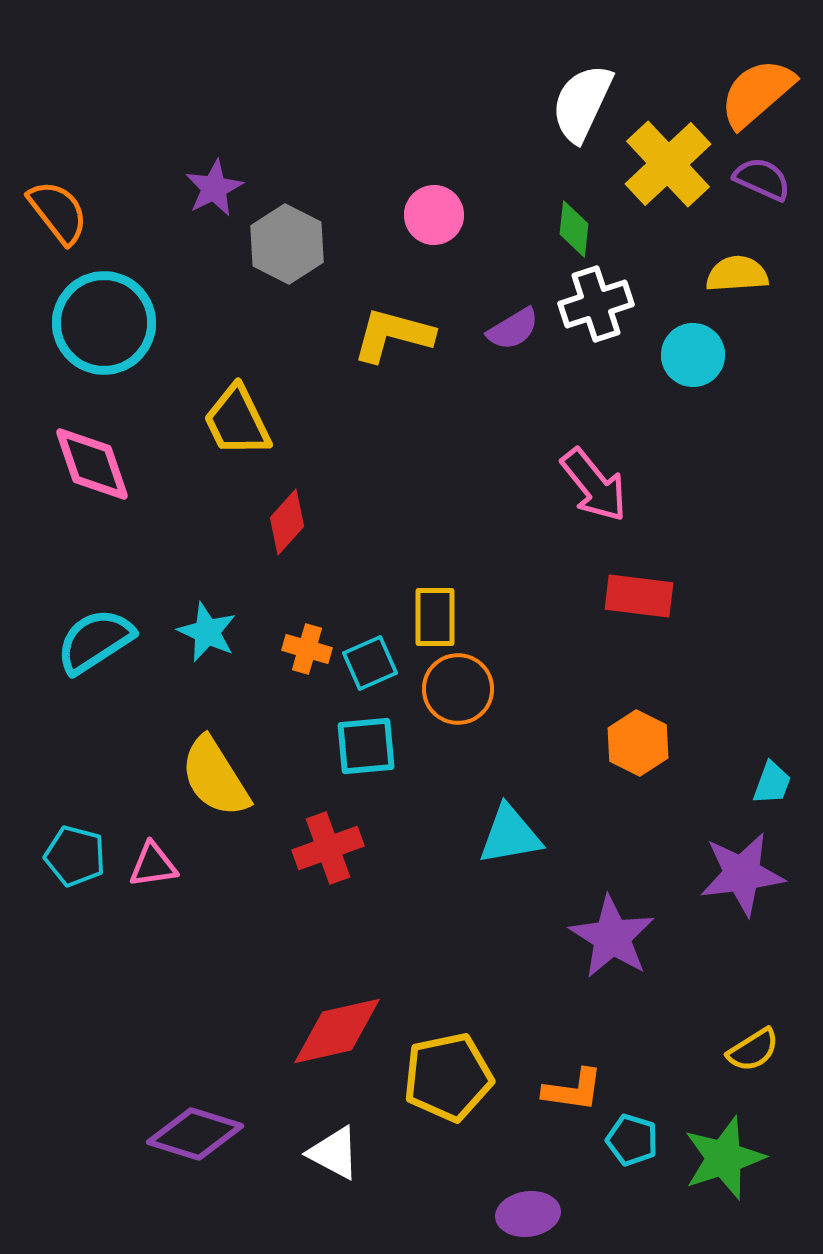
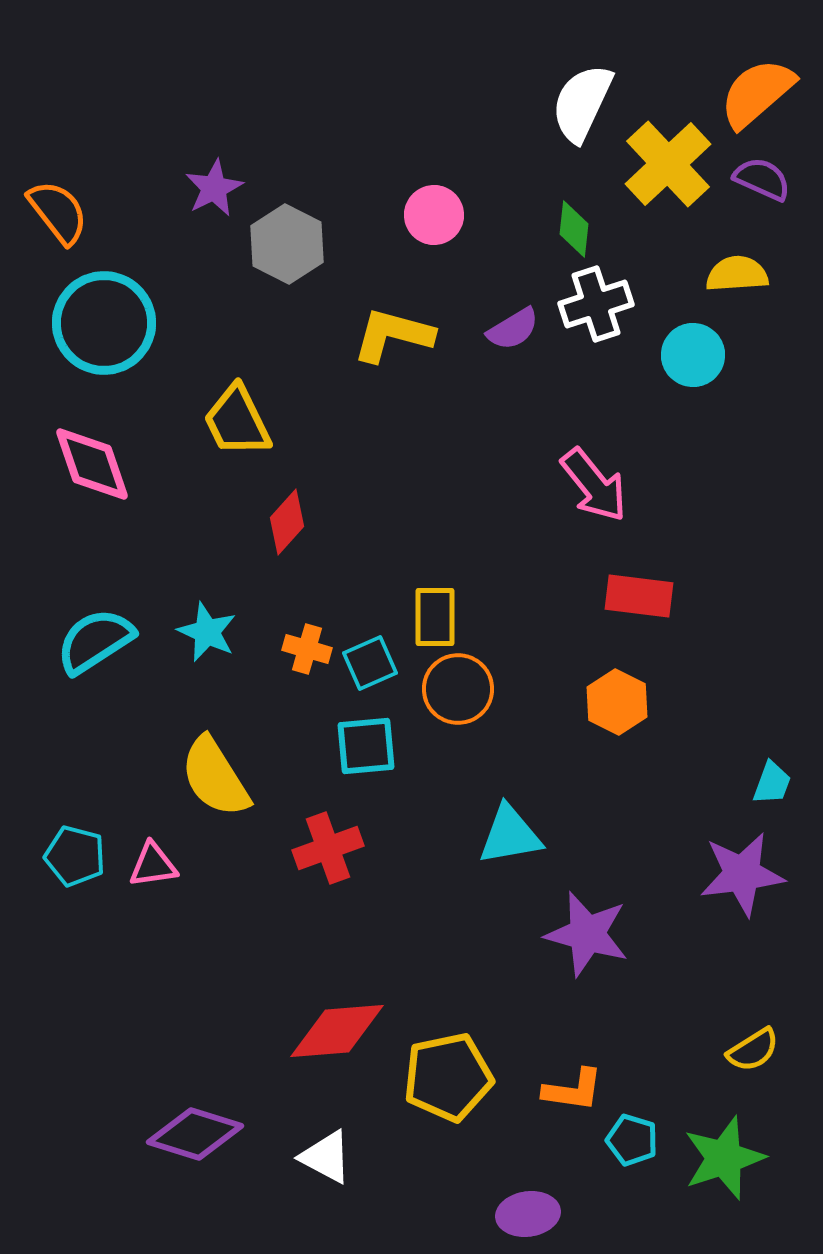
orange hexagon at (638, 743): moved 21 px left, 41 px up
purple star at (612, 937): moved 25 px left, 3 px up; rotated 16 degrees counterclockwise
red diamond at (337, 1031): rotated 8 degrees clockwise
white triangle at (334, 1153): moved 8 px left, 4 px down
